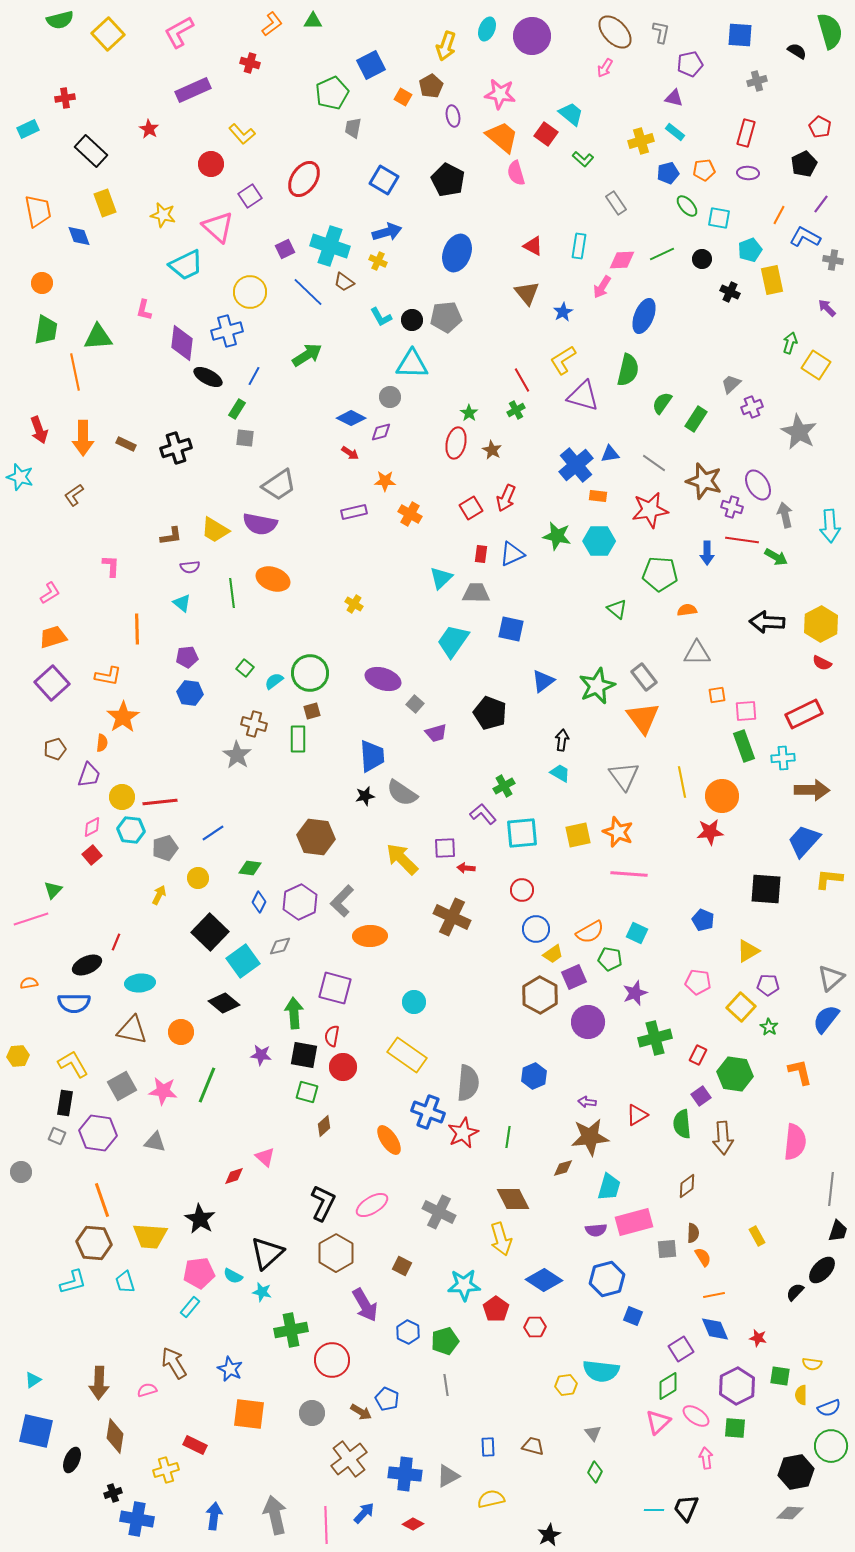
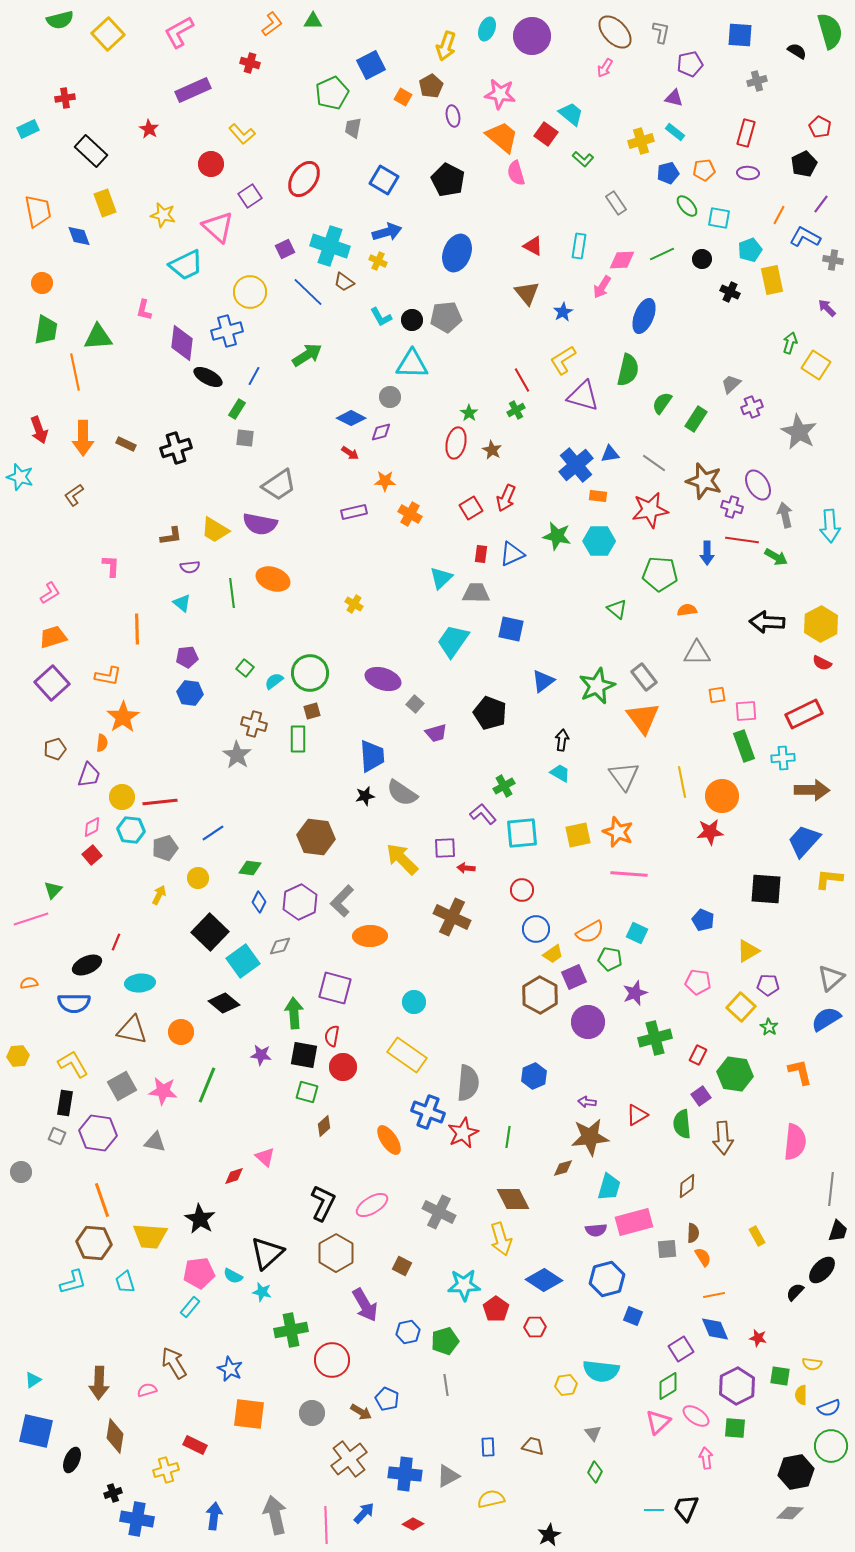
blue semicircle at (826, 1019): rotated 20 degrees clockwise
blue hexagon at (408, 1332): rotated 20 degrees clockwise
